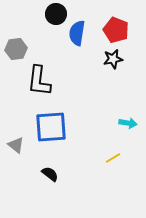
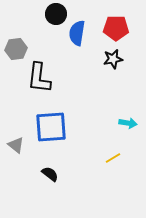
red pentagon: moved 2 px up; rotated 20 degrees counterclockwise
black L-shape: moved 3 px up
